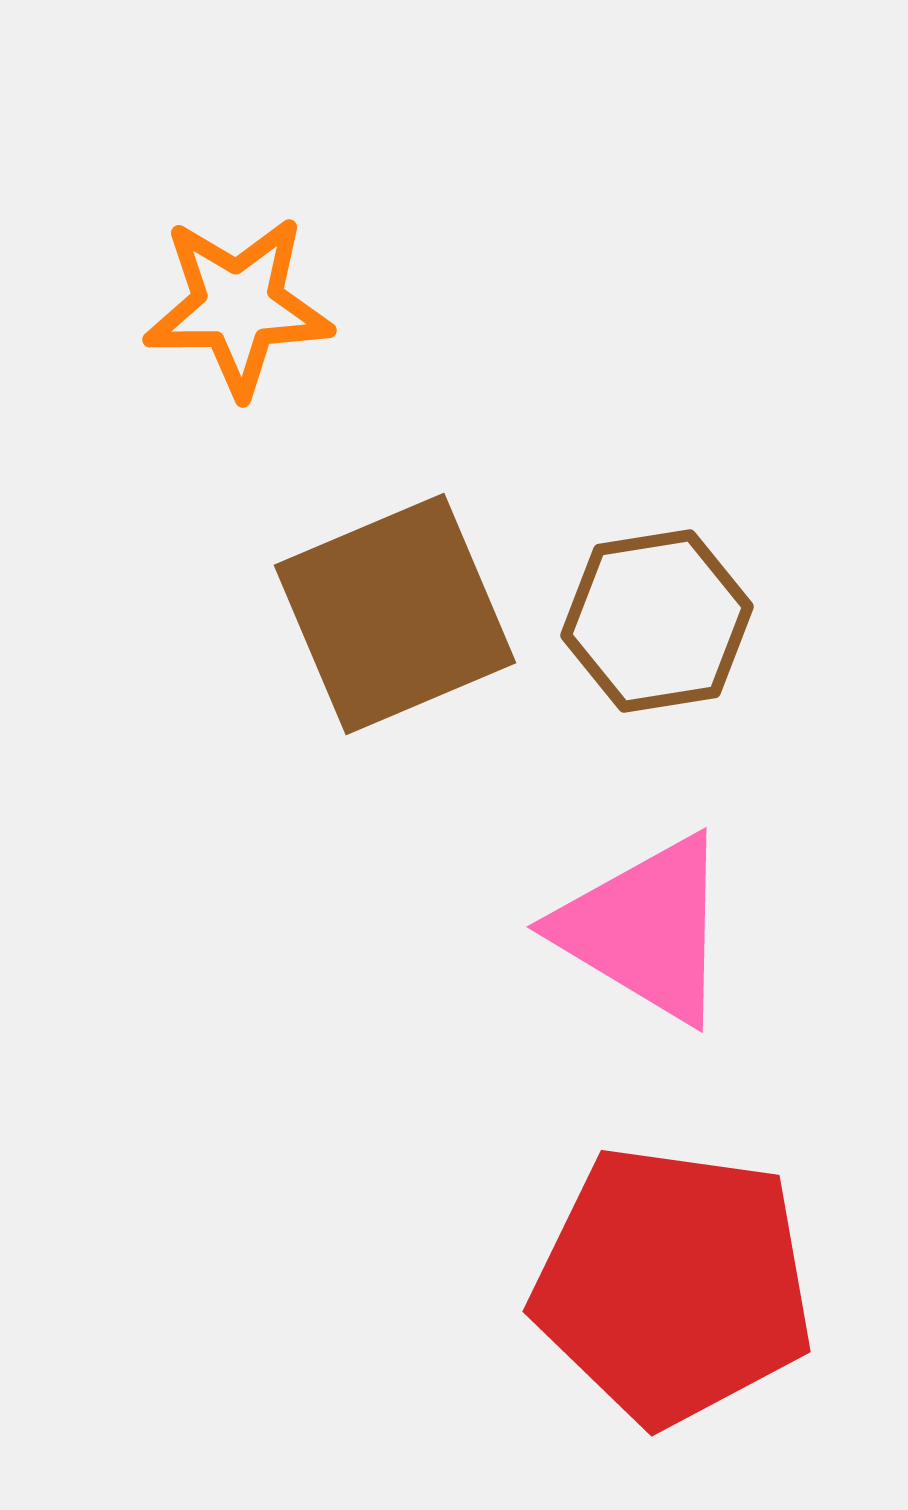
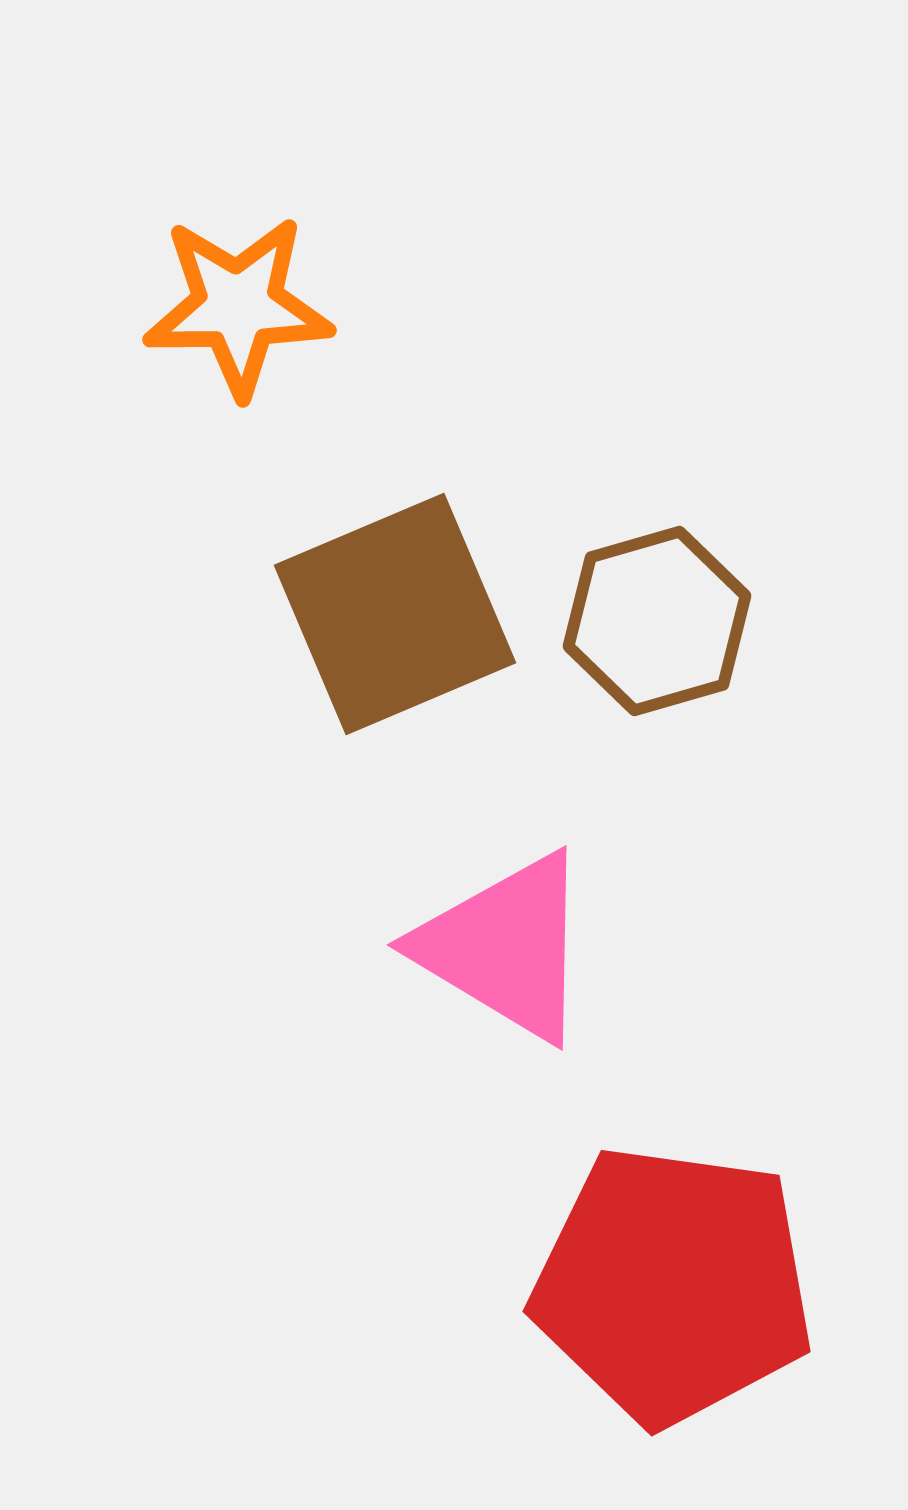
brown hexagon: rotated 7 degrees counterclockwise
pink triangle: moved 140 px left, 18 px down
